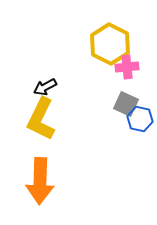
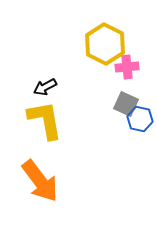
yellow hexagon: moved 5 px left
yellow L-shape: moved 4 px right, 1 px down; rotated 144 degrees clockwise
orange arrow: rotated 39 degrees counterclockwise
